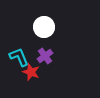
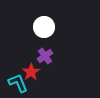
cyan L-shape: moved 1 px left, 26 px down
red star: rotated 18 degrees clockwise
